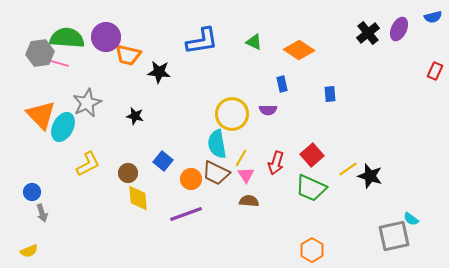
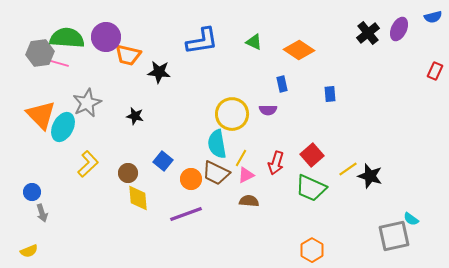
yellow L-shape at (88, 164): rotated 16 degrees counterclockwise
pink triangle at (246, 175): rotated 36 degrees clockwise
